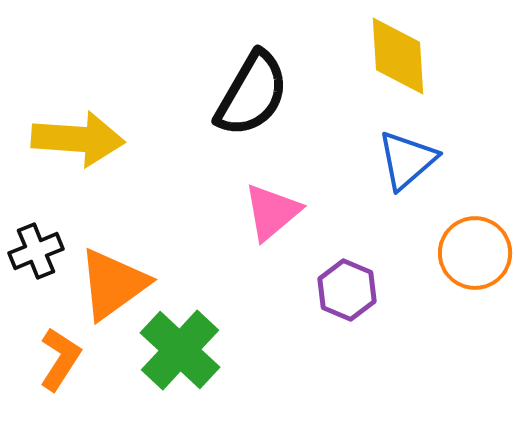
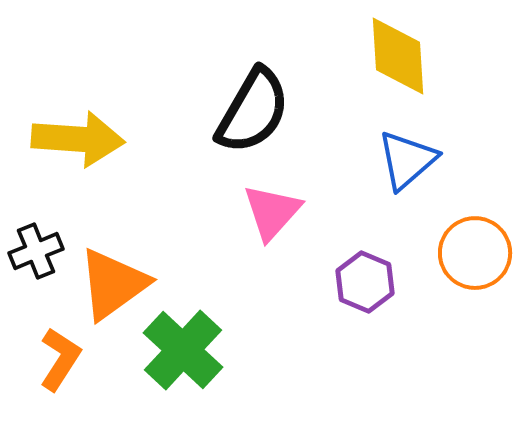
black semicircle: moved 1 px right, 17 px down
pink triangle: rotated 8 degrees counterclockwise
purple hexagon: moved 18 px right, 8 px up
green cross: moved 3 px right
